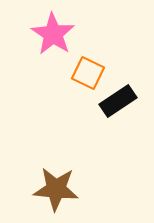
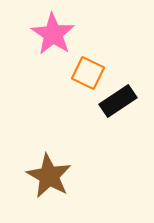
brown star: moved 7 px left, 13 px up; rotated 24 degrees clockwise
